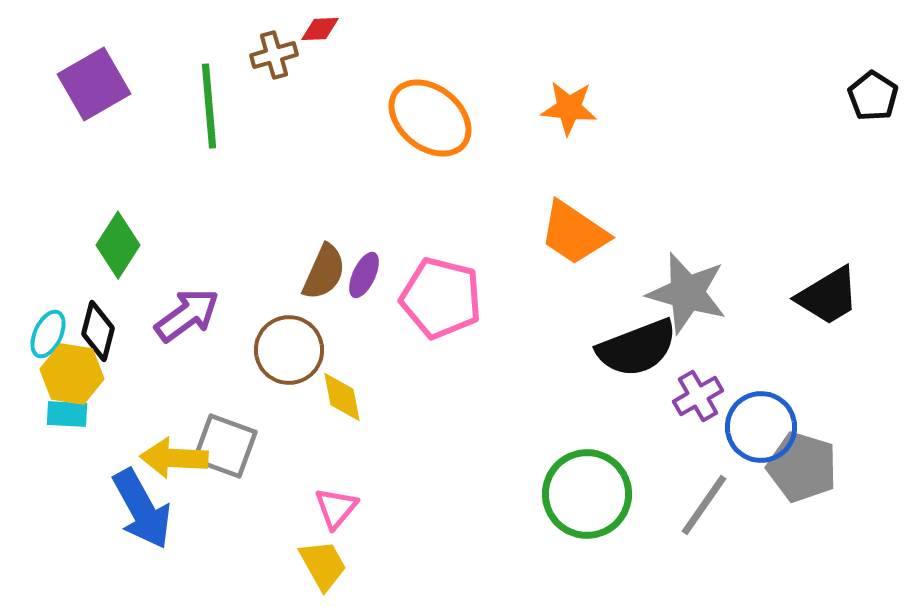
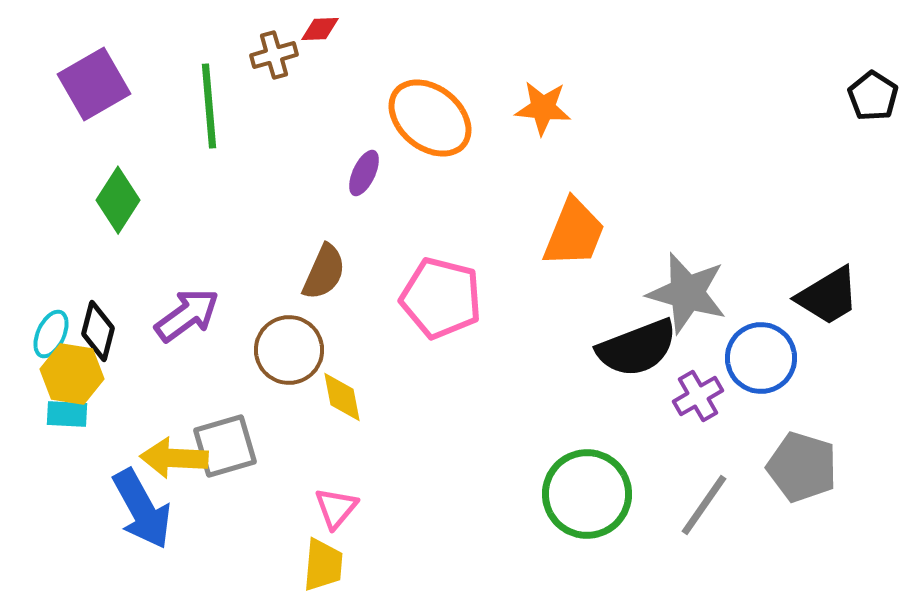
orange star: moved 26 px left
orange trapezoid: rotated 102 degrees counterclockwise
green diamond: moved 45 px up
purple ellipse: moved 102 px up
cyan ellipse: moved 3 px right
blue circle: moved 69 px up
gray square: rotated 36 degrees counterclockwise
yellow trapezoid: rotated 34 degrees clockwise
